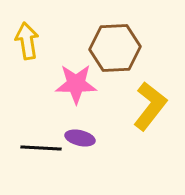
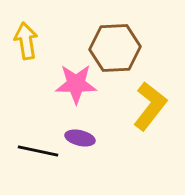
yellow arrow: moved 1 px left
black line: moved 3 px left, 3 px down; rotated 9 degrees clockwise
